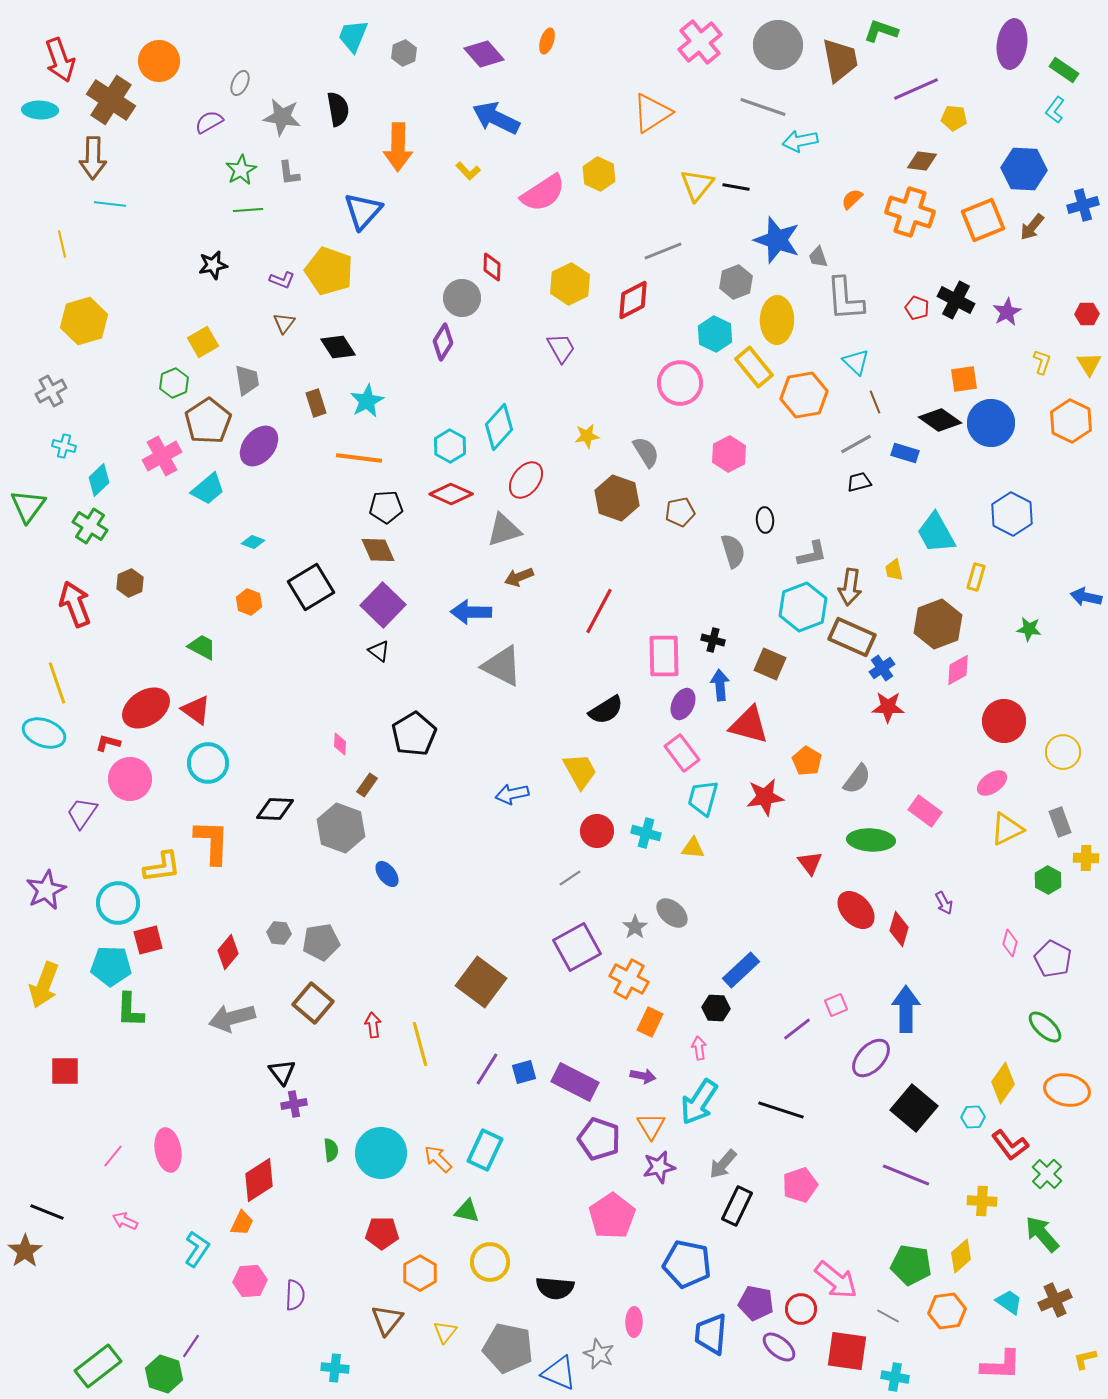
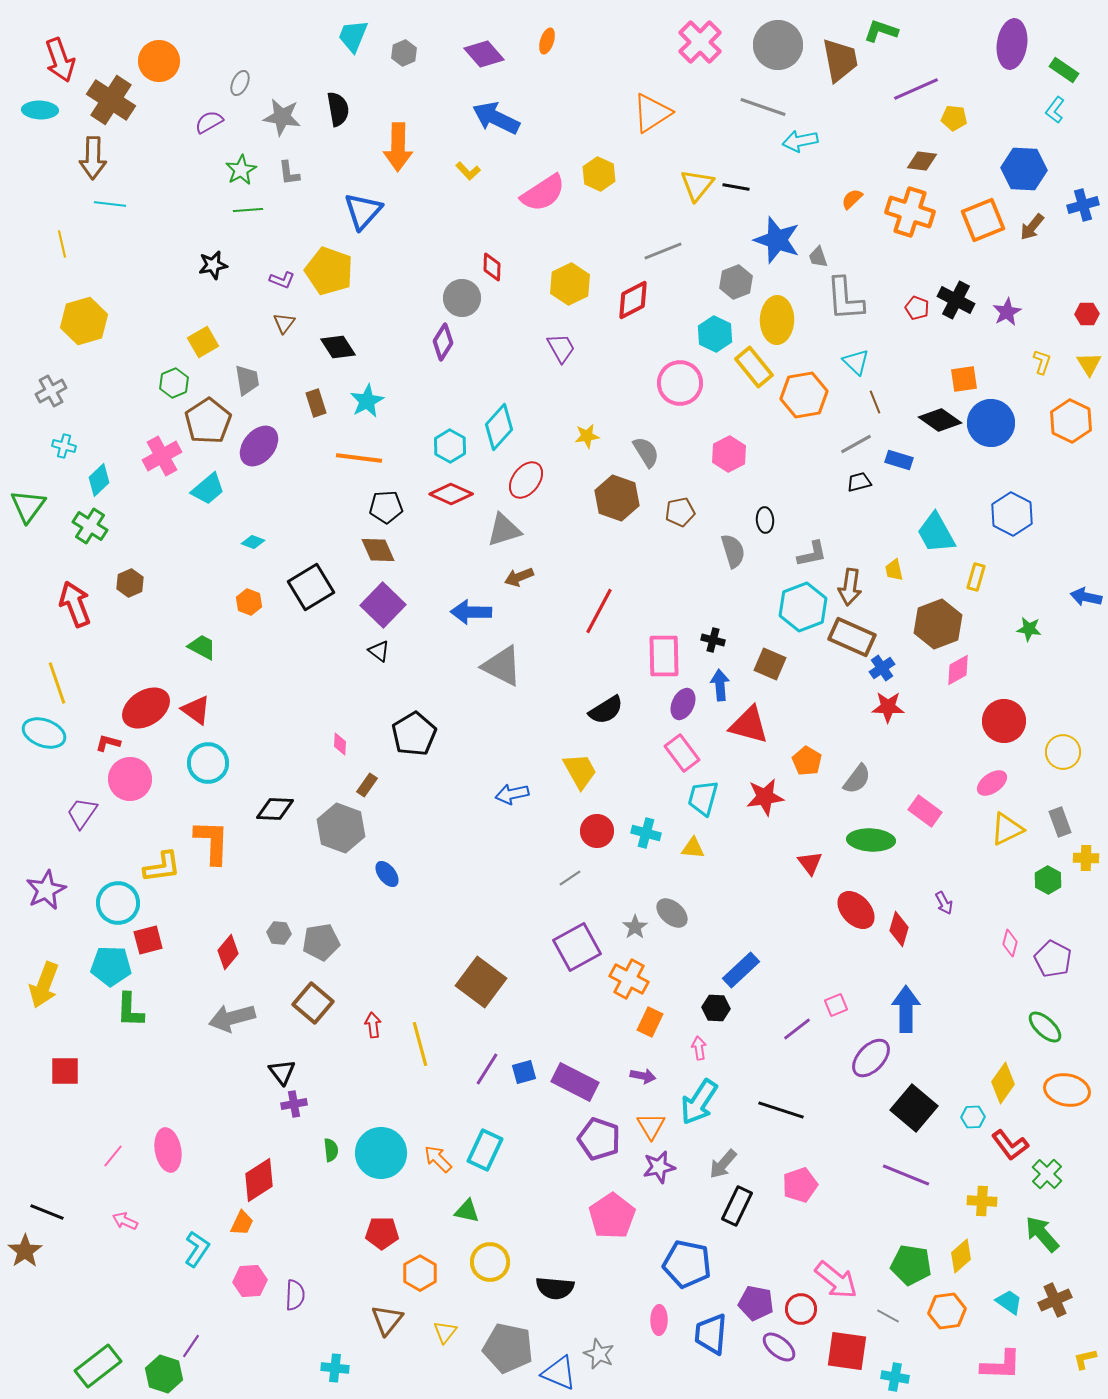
pink cross at (700, 42): rotated 6 degrees counterclockwise
blue rectangle at (905, 453): moved 6 px left, 7 px down
pink ellipse at (634, 1322): moved 25 px right, 2 px up
